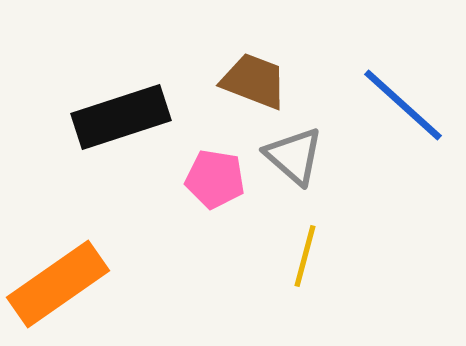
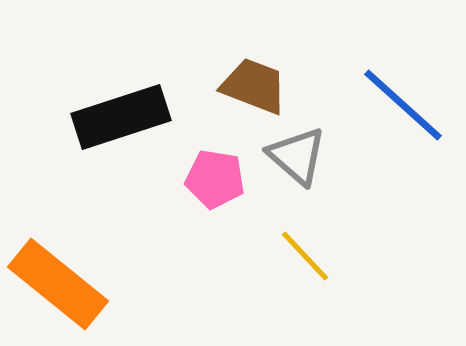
brown trapezoid: moved 5 px down
gray triangle: moved 3 px right
yellow line: rotated 58 degrees counterclockwise
orange rectangle: rotated 74 degrees clockwise
